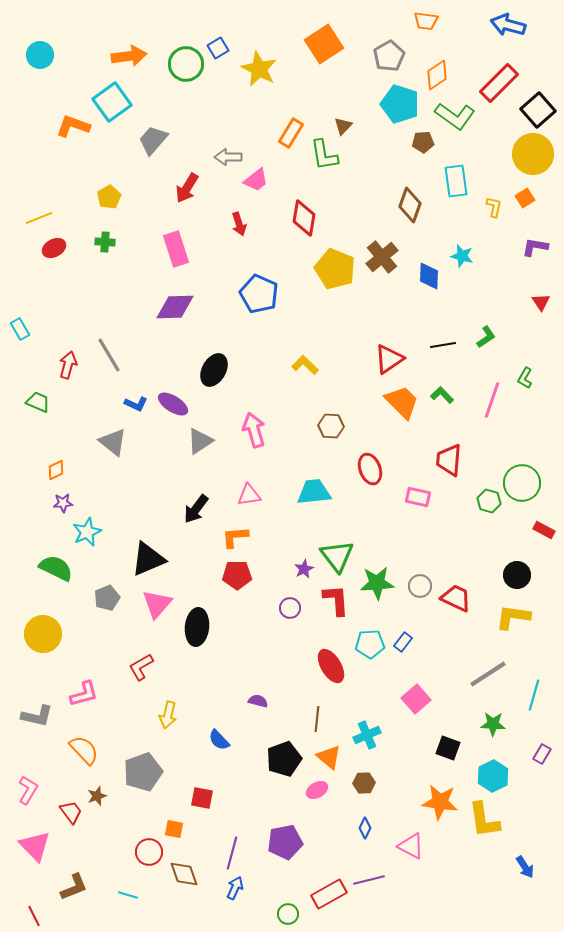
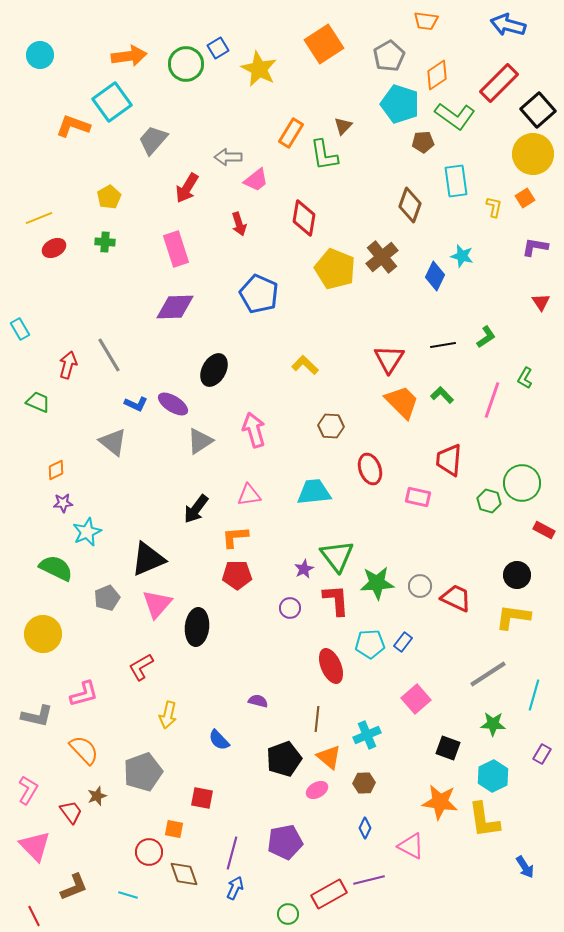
blue diamond at (429, 276): moved 6 px right; rotated 24 degrees clockwise
red triangle at (389, 359): rotated 24 degrees counterclockwise
red ellipse at (331, 666): rotated 8 degrees clockwise
